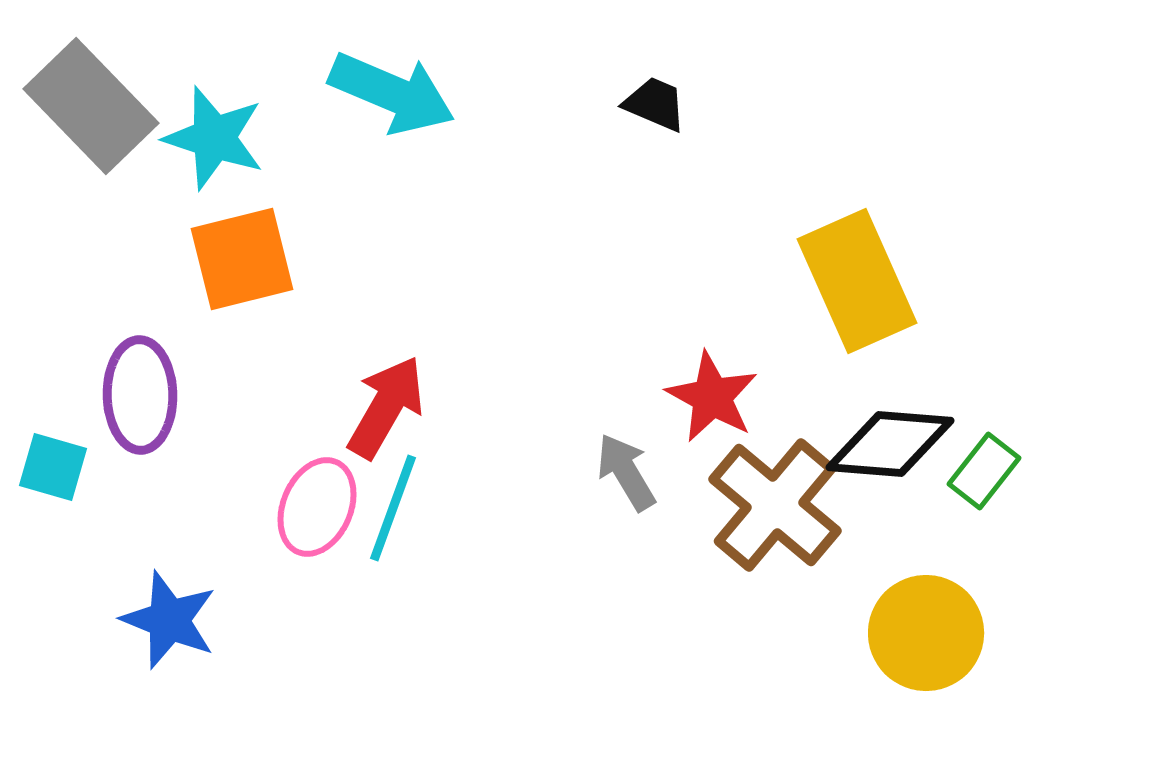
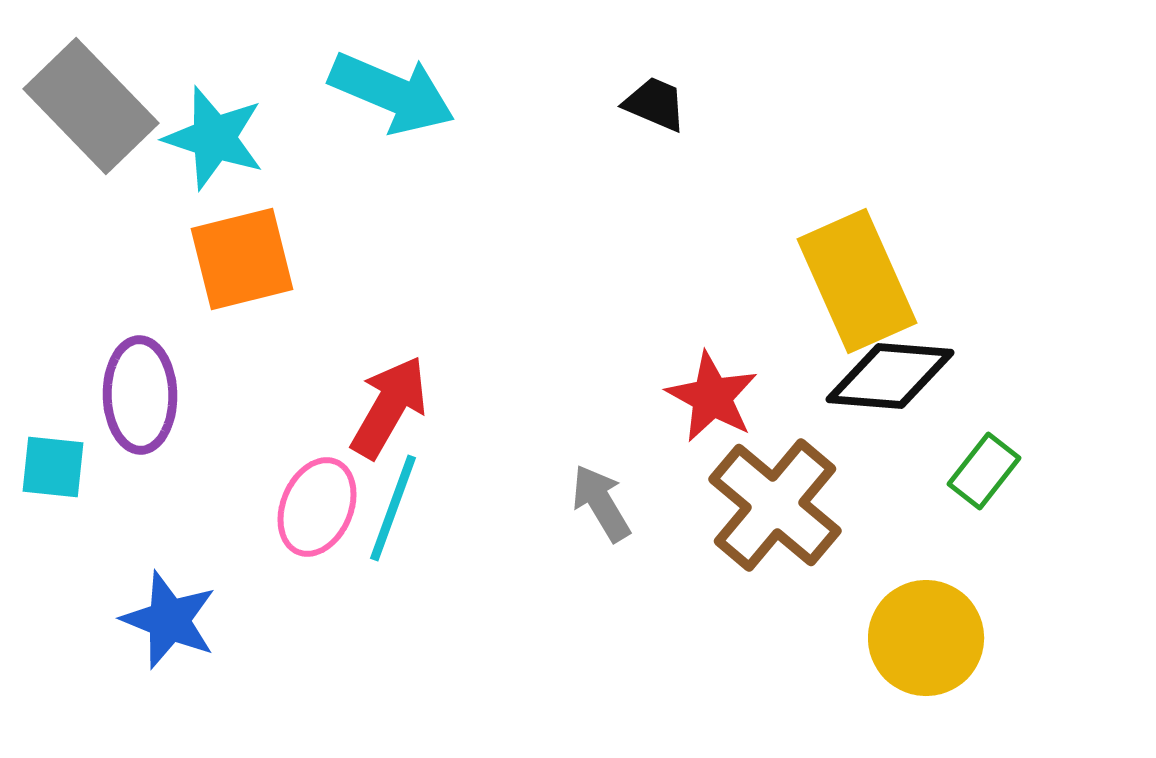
red arrow: moved 3 px right
black diamond: moved 68 px up
cyan square: rotated 10 degrees counterclockwise
gray arrow: moved 25 px left, 31 px down
yellow circle: moved 5 px down
